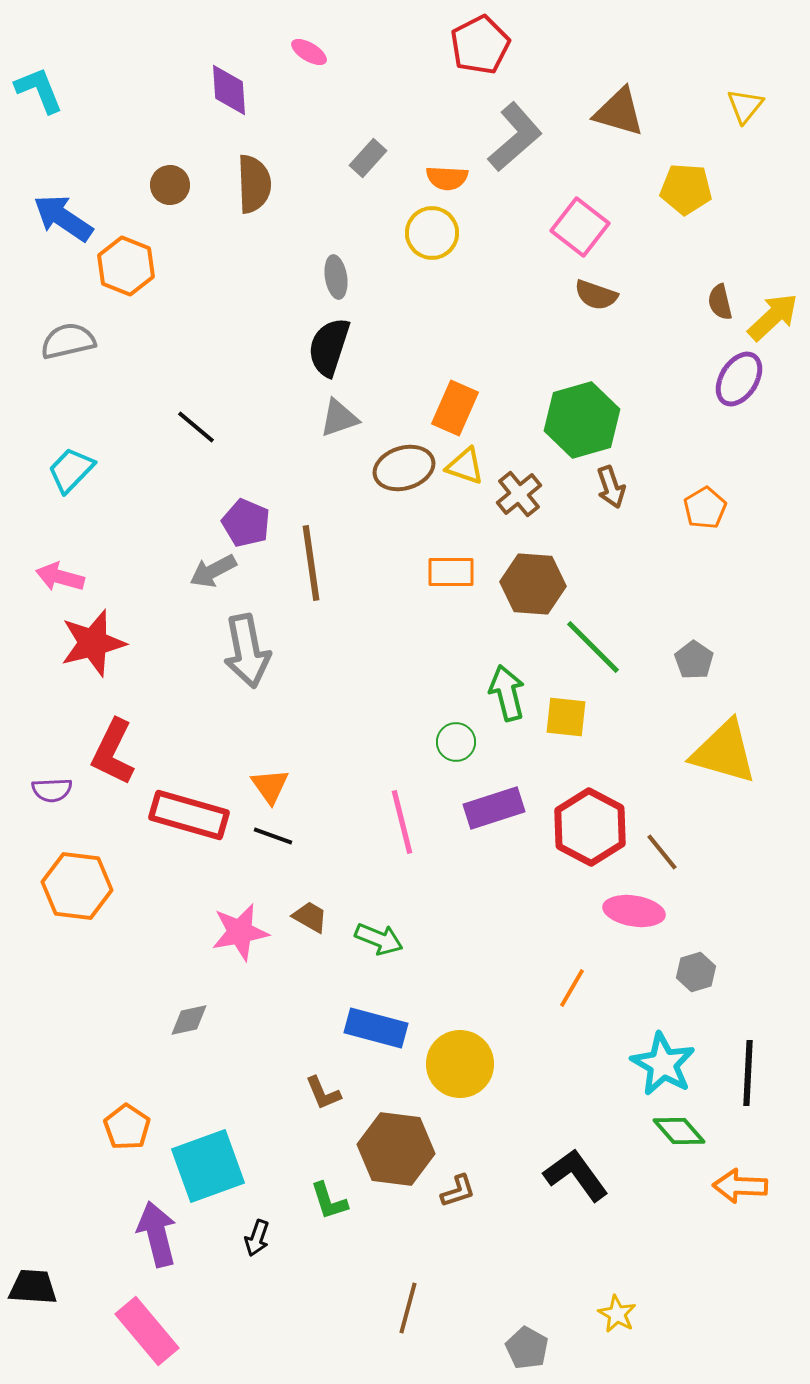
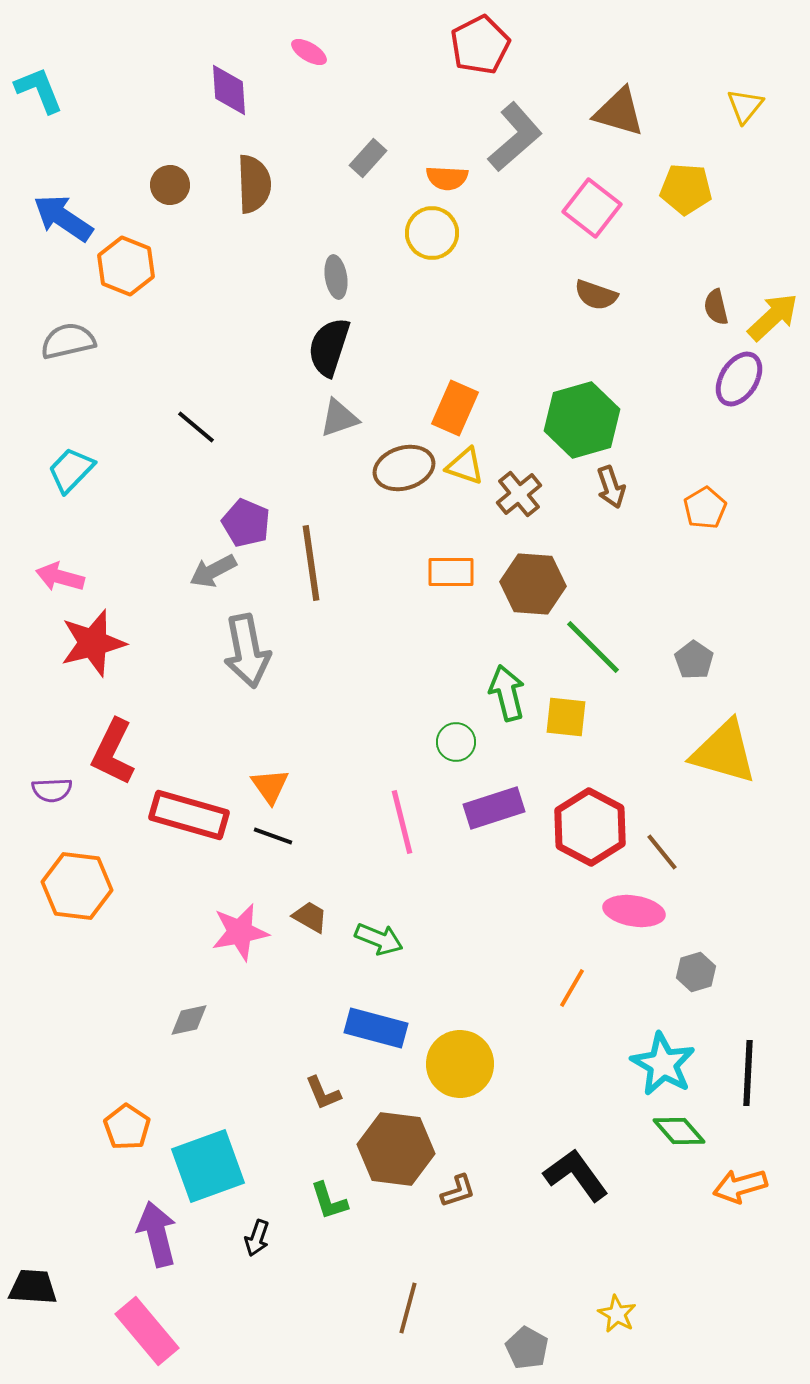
pink square at (580, 227): moved 12 px right, 19 px up
brown semicircle at (720, 302): moved 4 px left, 5 px down
orange arrow at (740, 1186): rotated 18 degrees counterclockwise
